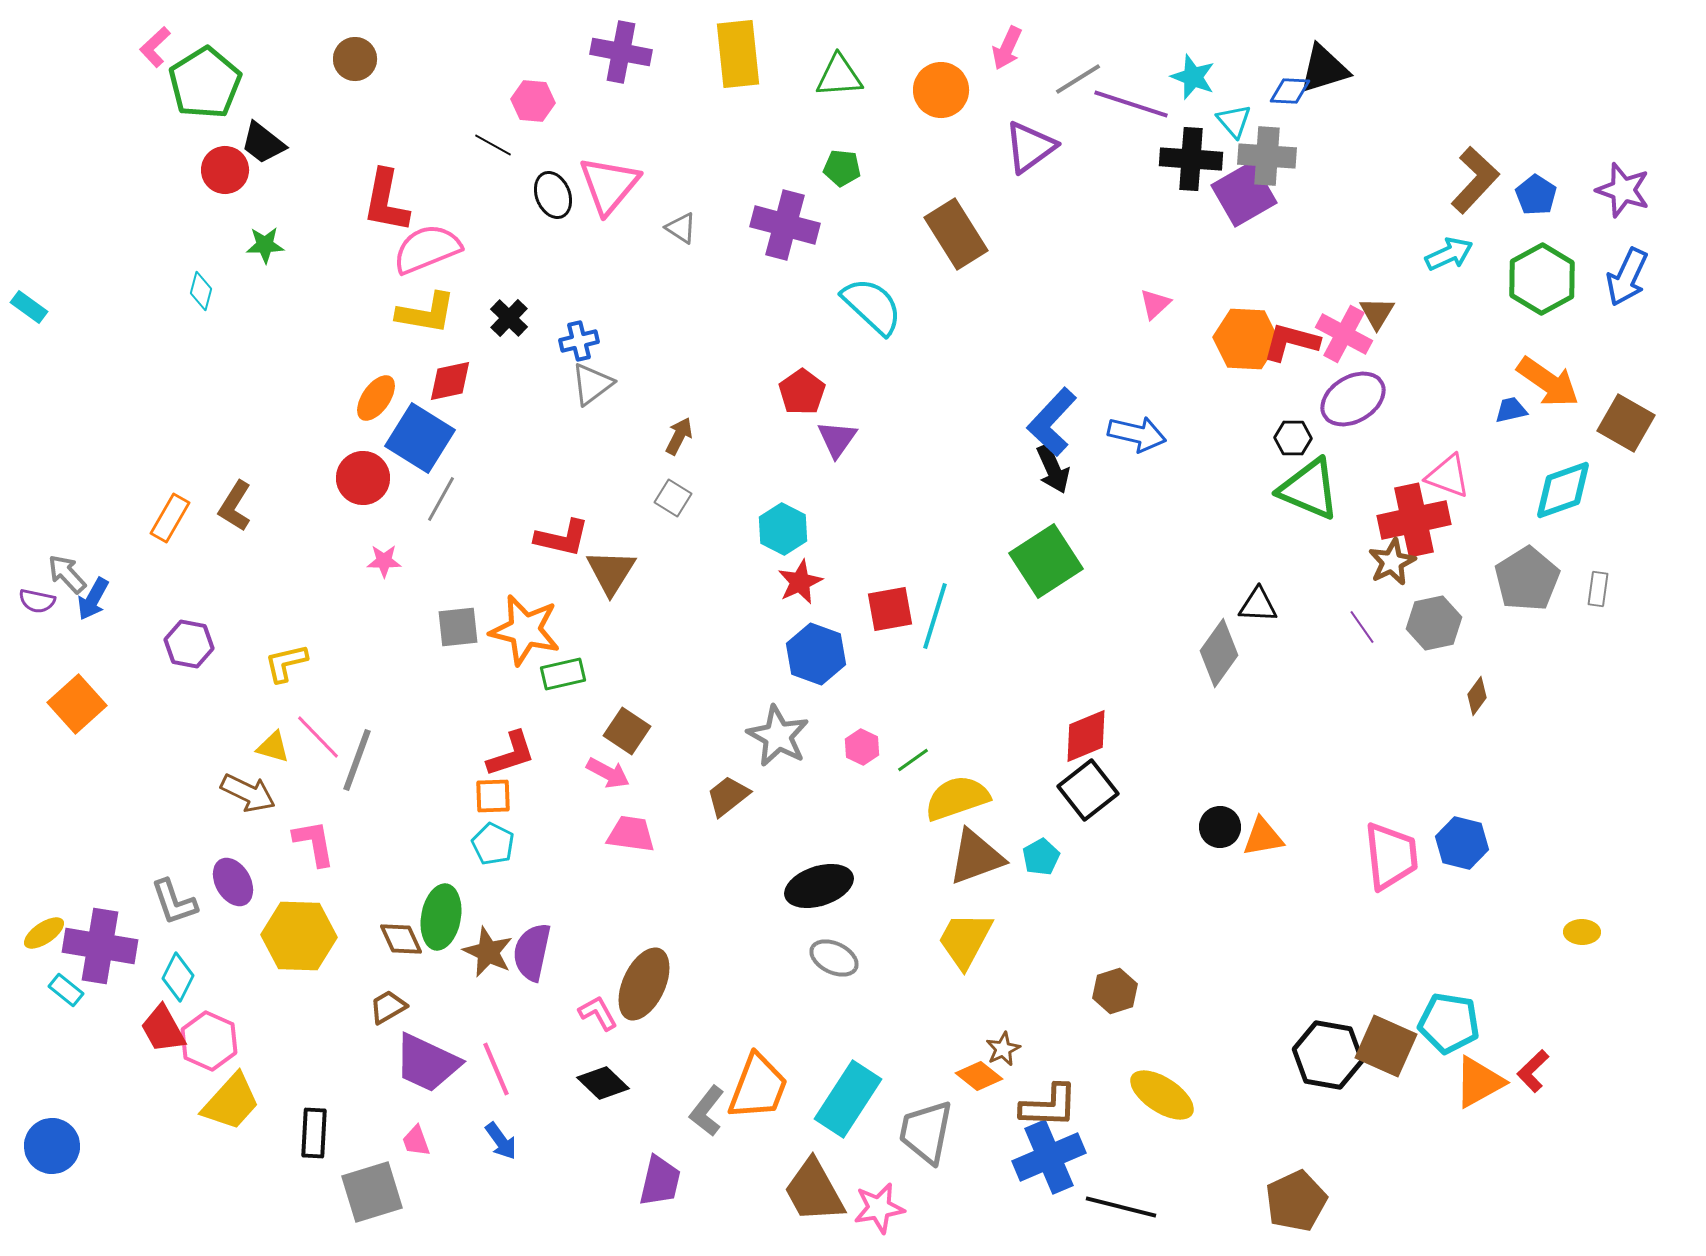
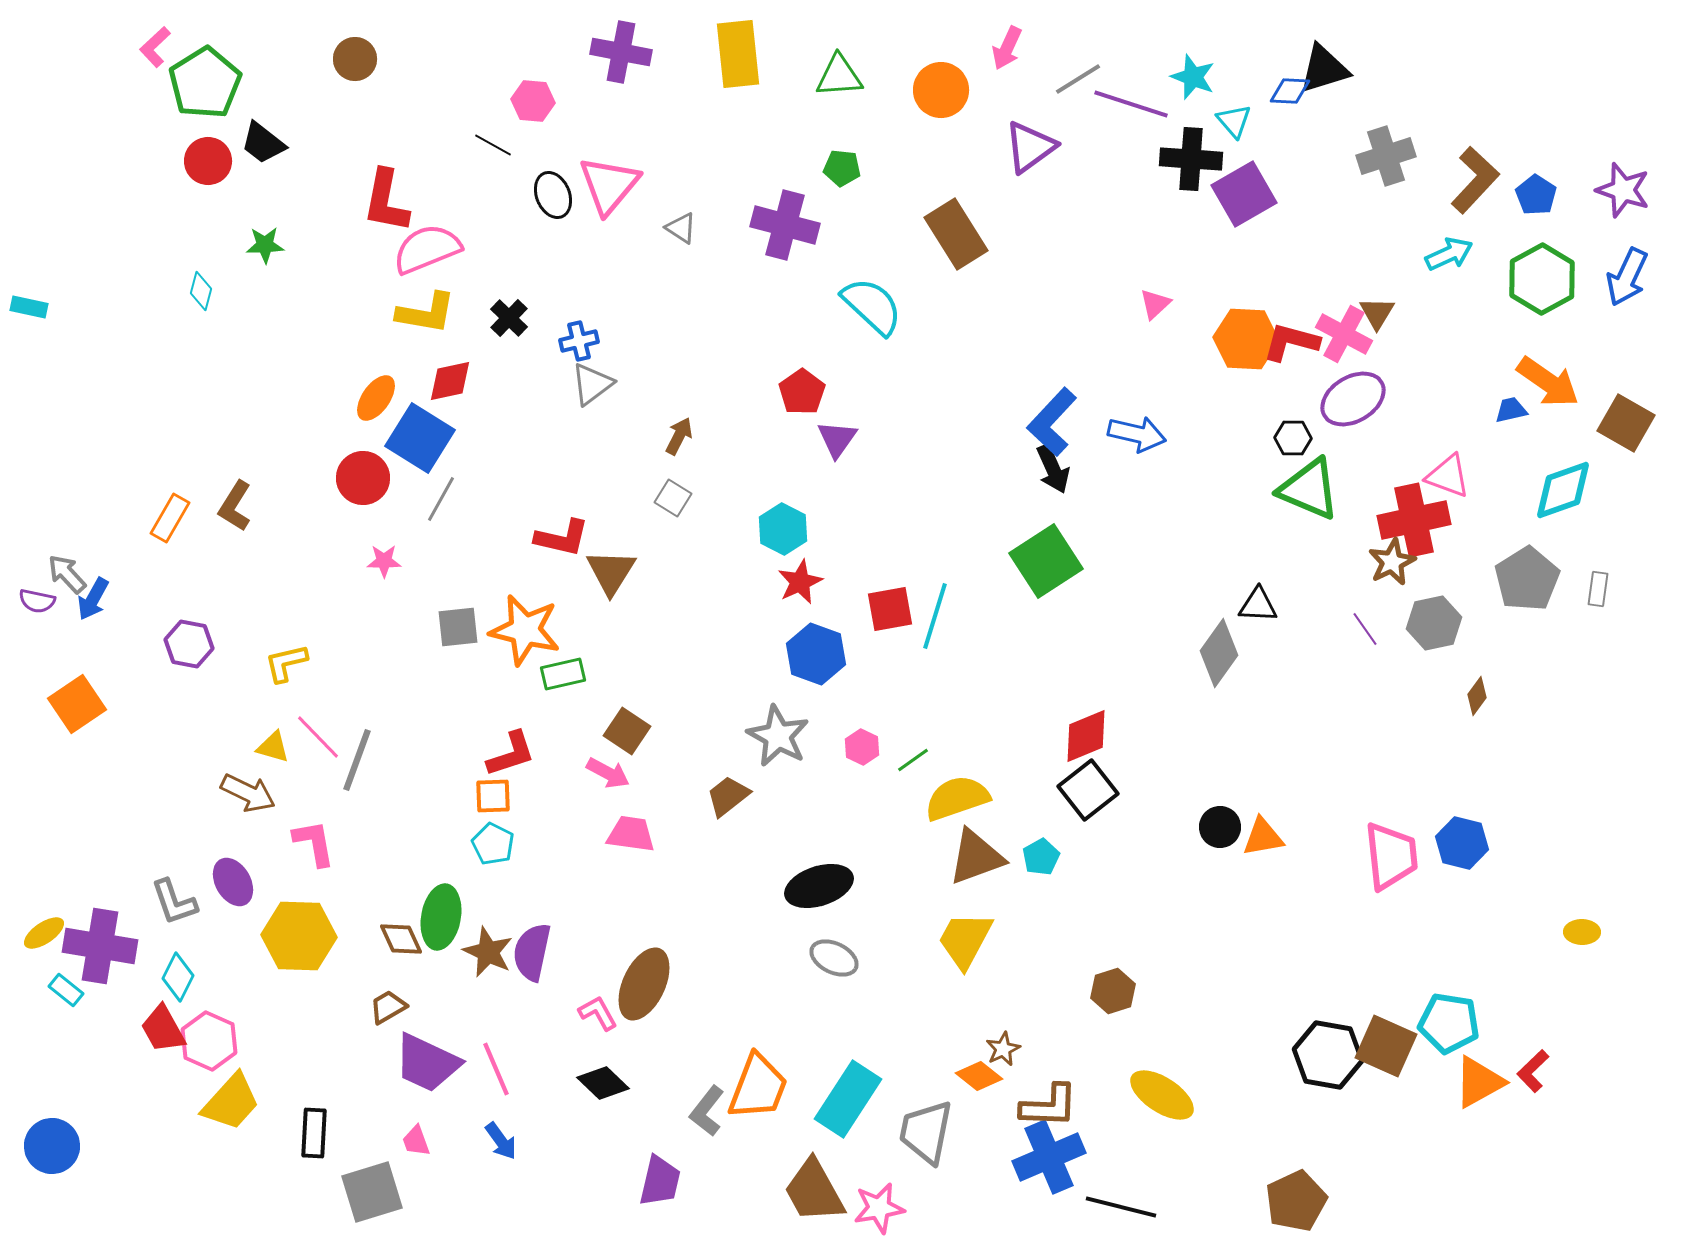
gray cross at (1267, 156): moved 119 px right; rotated 22 degrees counterclockwise
red circle at (225, 170): moved 17 px left, 9 px up
cyan rectangle at (29, 307): rotated 24 degrees counterclockwise
purple line at (1362, 627): moved 3 px right, 2 px down
orange square at (77, 704): rotated 8 degrees clockwise
brown hexagon at (1115, 991): moved 2 px left
